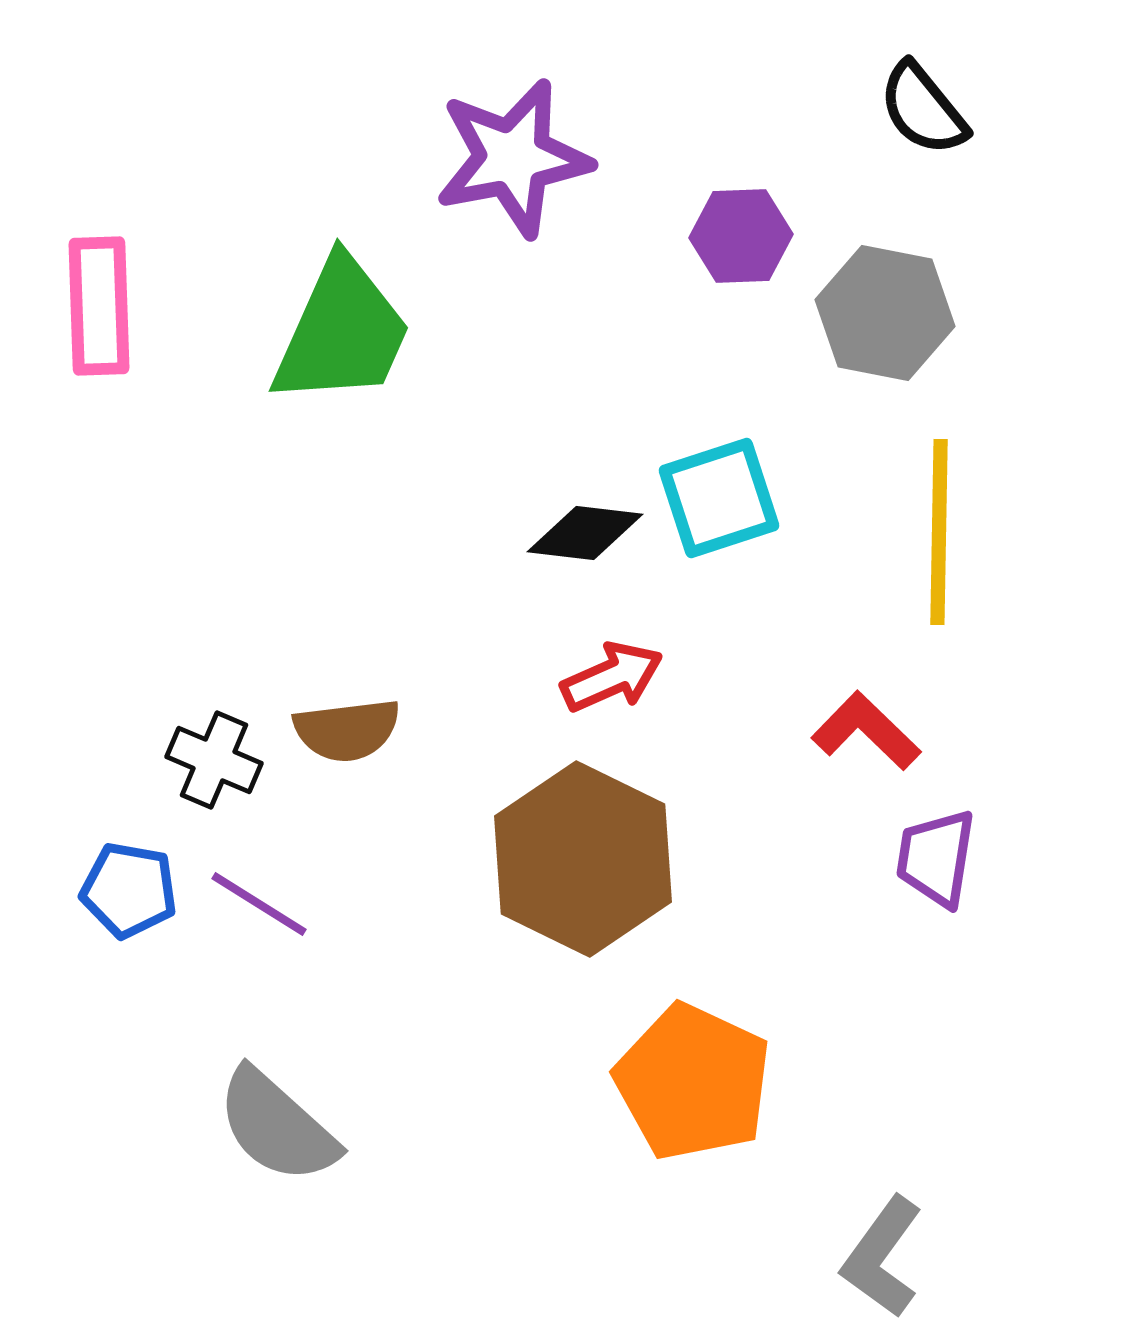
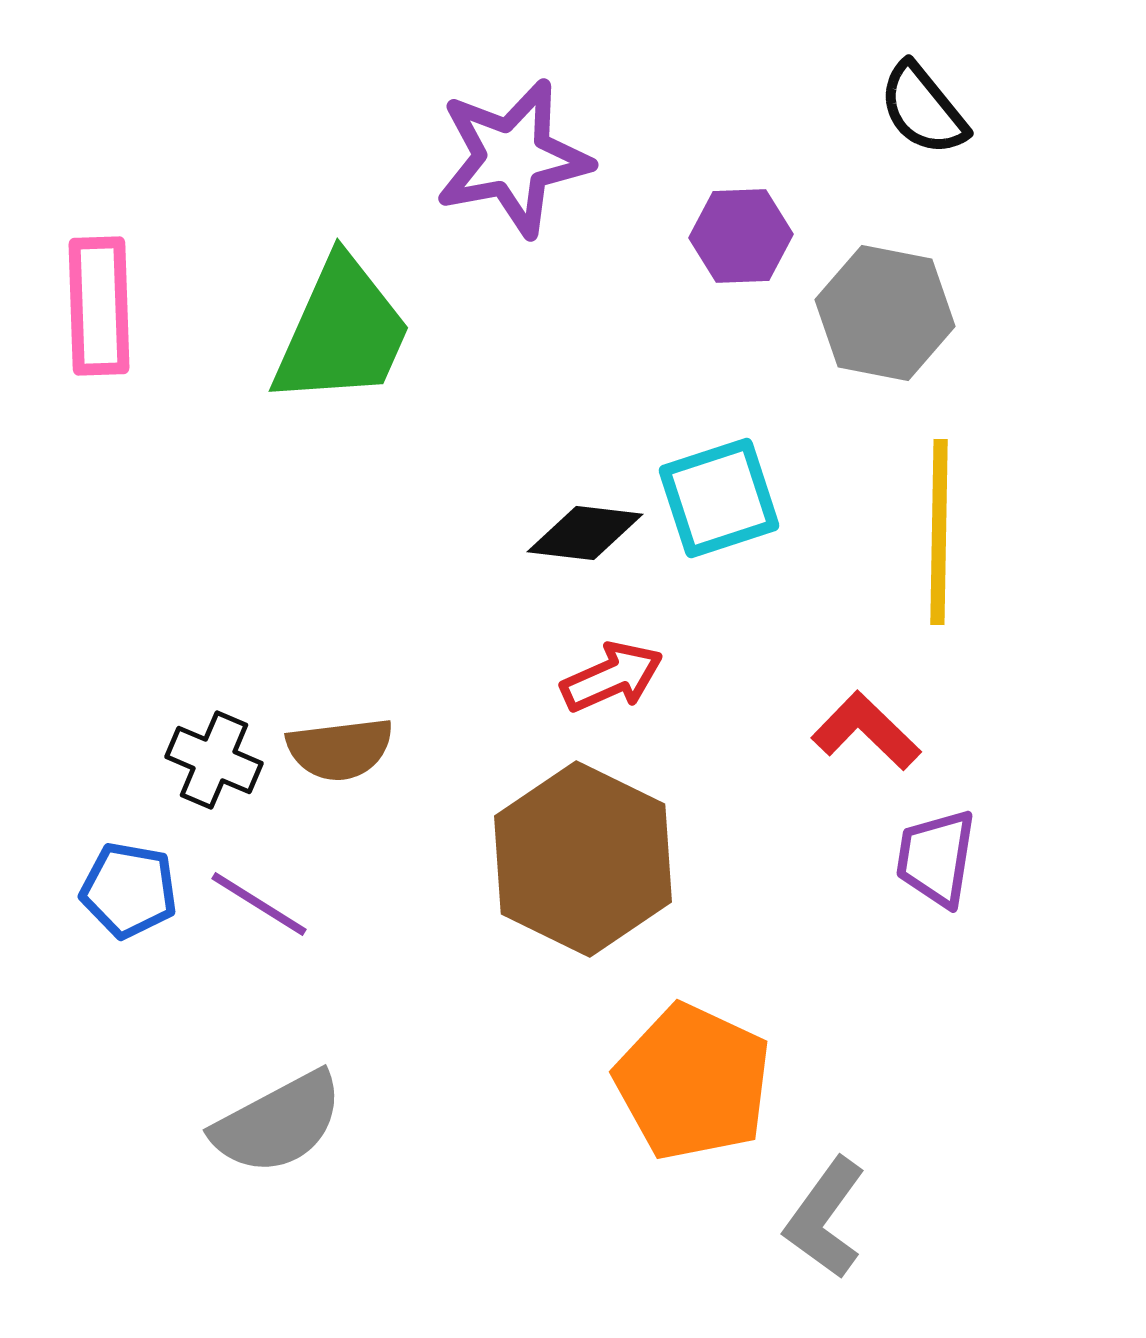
brown semicircle: moved 7 px left, 19 px down
gray semicircle: moved 1 px right, 3 px up; rotated 70 degrees counterclockwise
gray L-shape: moved 57 px left, 39 px up
